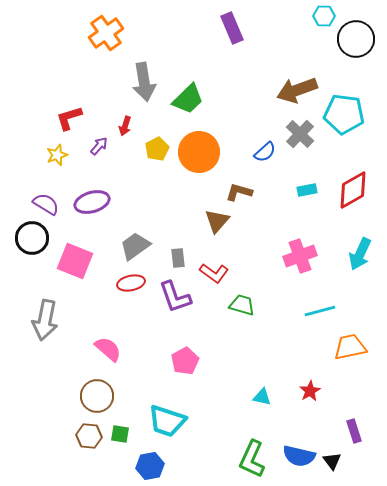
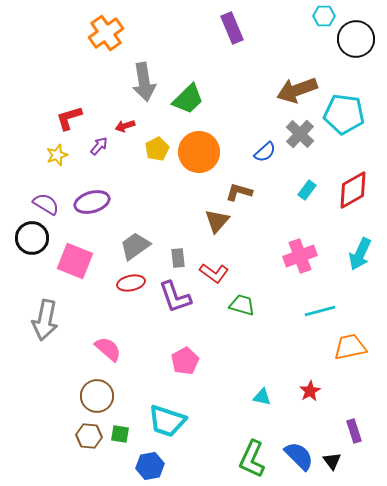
red arrow at (125, 126): rotated 54 degrees clockwise
cyan rectangle at (307, 190): rotated 42 degrees counterclockwise
blue semicircle at (299, 456): rotated 148 degrees counterclockwise
